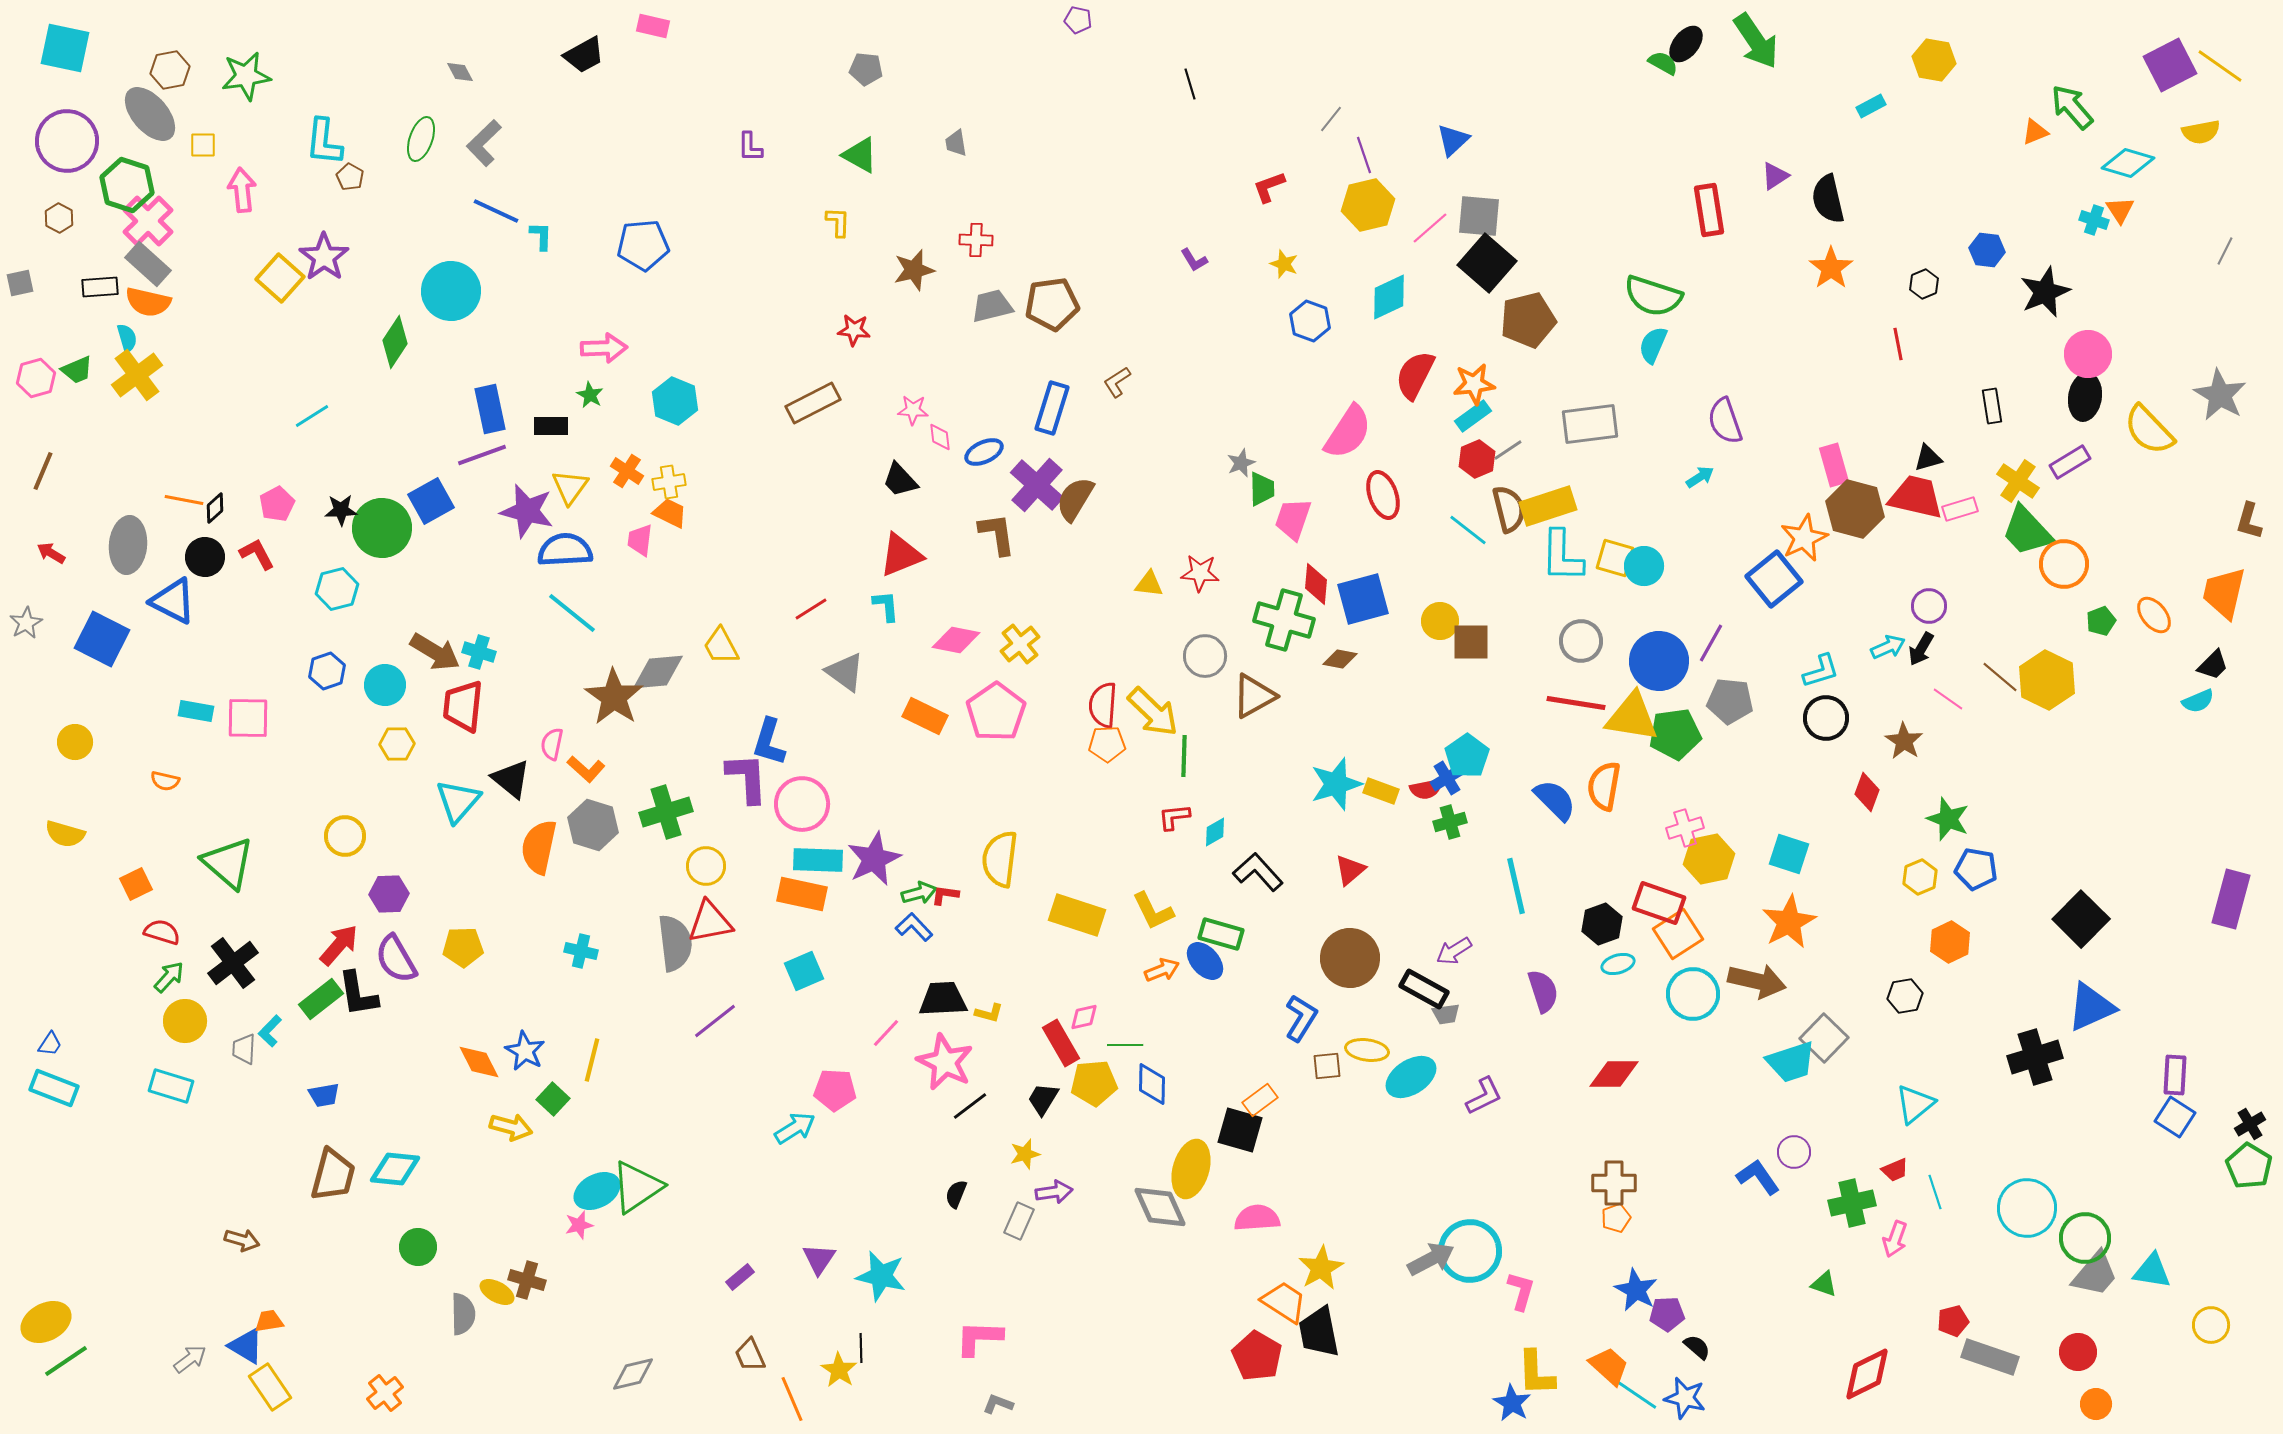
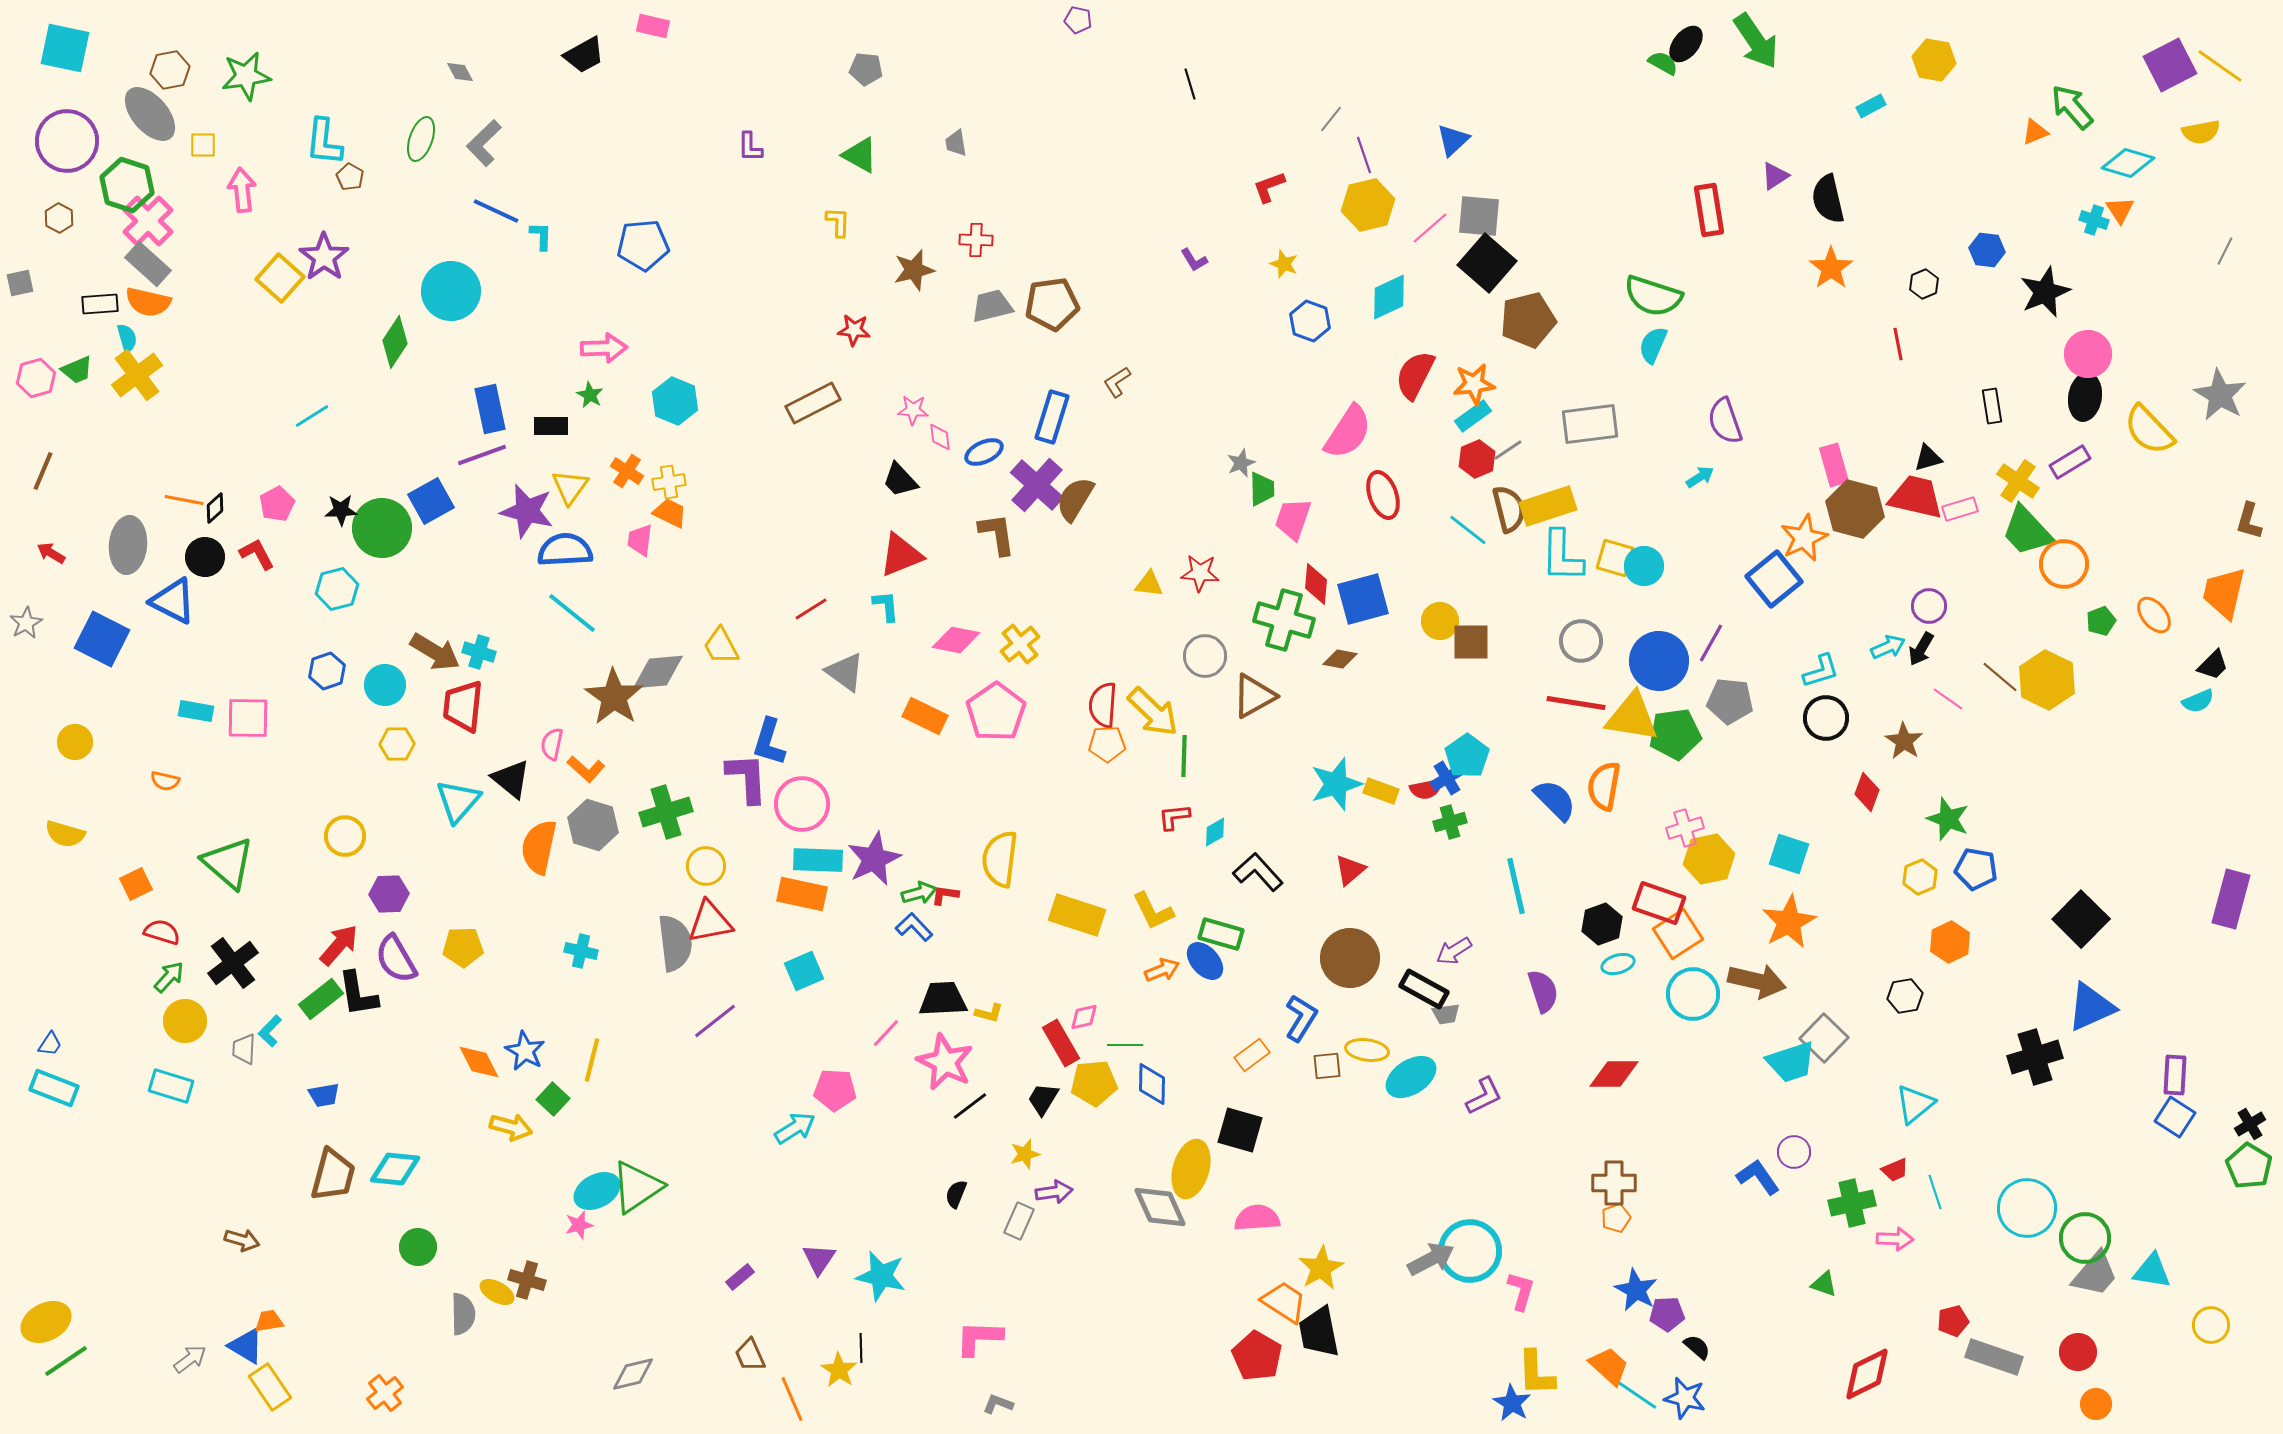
black rectangle at (100, 287): moved 17 px down
blue rectangle at (1052, 408): moved 9 px down
orange rectangle at (1260, 1100): moved 8 px left, 45 px up
pink arrow at (1895, 1239): rotated 108 degrees counterclockwise
gray rectangle at (1990, 1357): moved 4 px right
